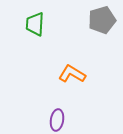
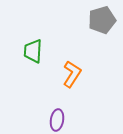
green trapezoid: moved 2 px left, 27 px down
orange L-shape: rotated 92 degrees clockwise
